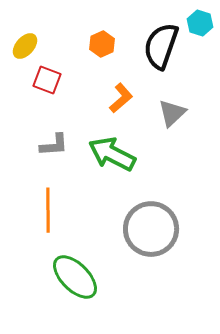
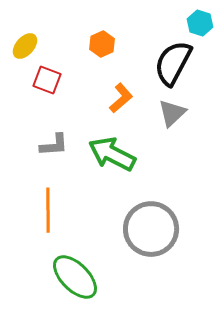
black semicircle: moved 12 px right, 17 px down; rotated 9 degrees clockwise
